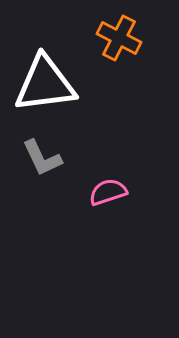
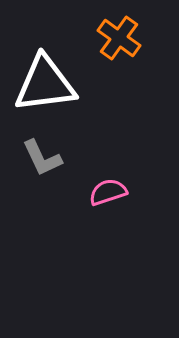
orange cross: rotated 9 degrees clockwise
